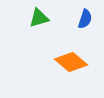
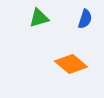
orange diamond: moved 2 px down
